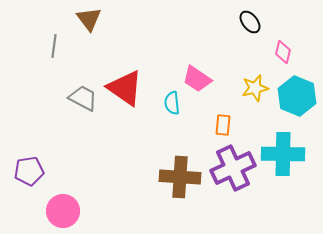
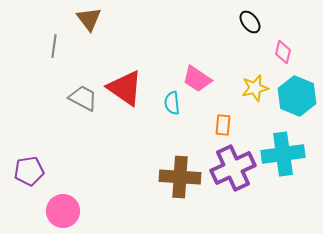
cyan cross: rotated 9 degrees counterclockwise
